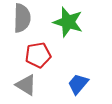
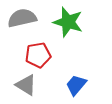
gray semicircle: rotated 104 degrees counterclockwise
blue trapezoid: moved 2 px left, 1 px down
